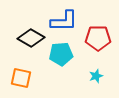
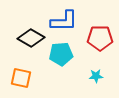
red pentagon: moved 2 px right
cyan star: rotated 16 degrees clockwise
